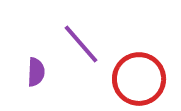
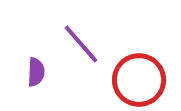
red circle: moved 1 px down
